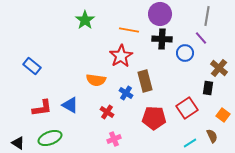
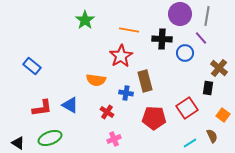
purple circle: moved 20 px right
blue cross: rotated 24 degrees counterclockwise
